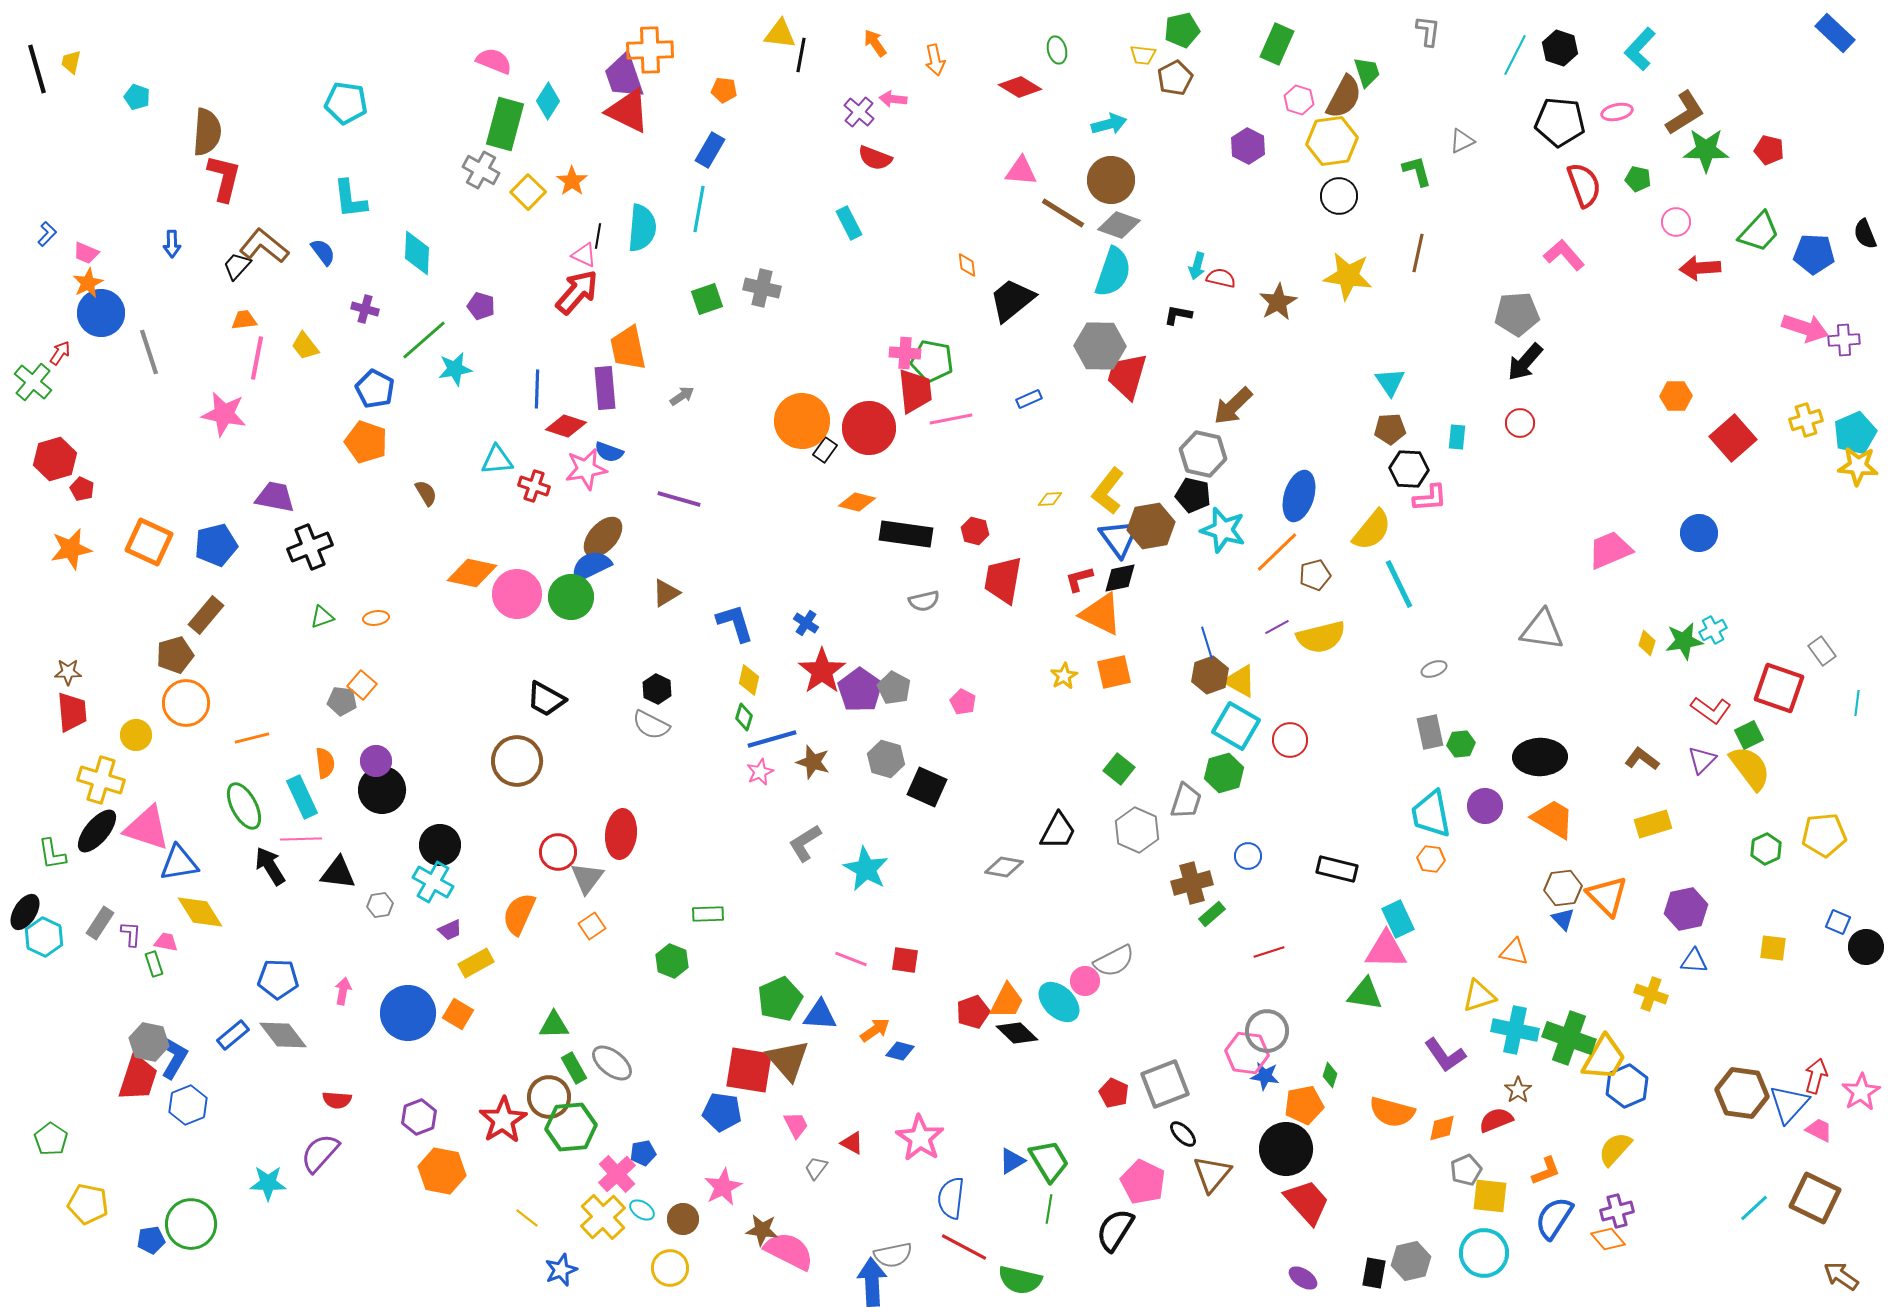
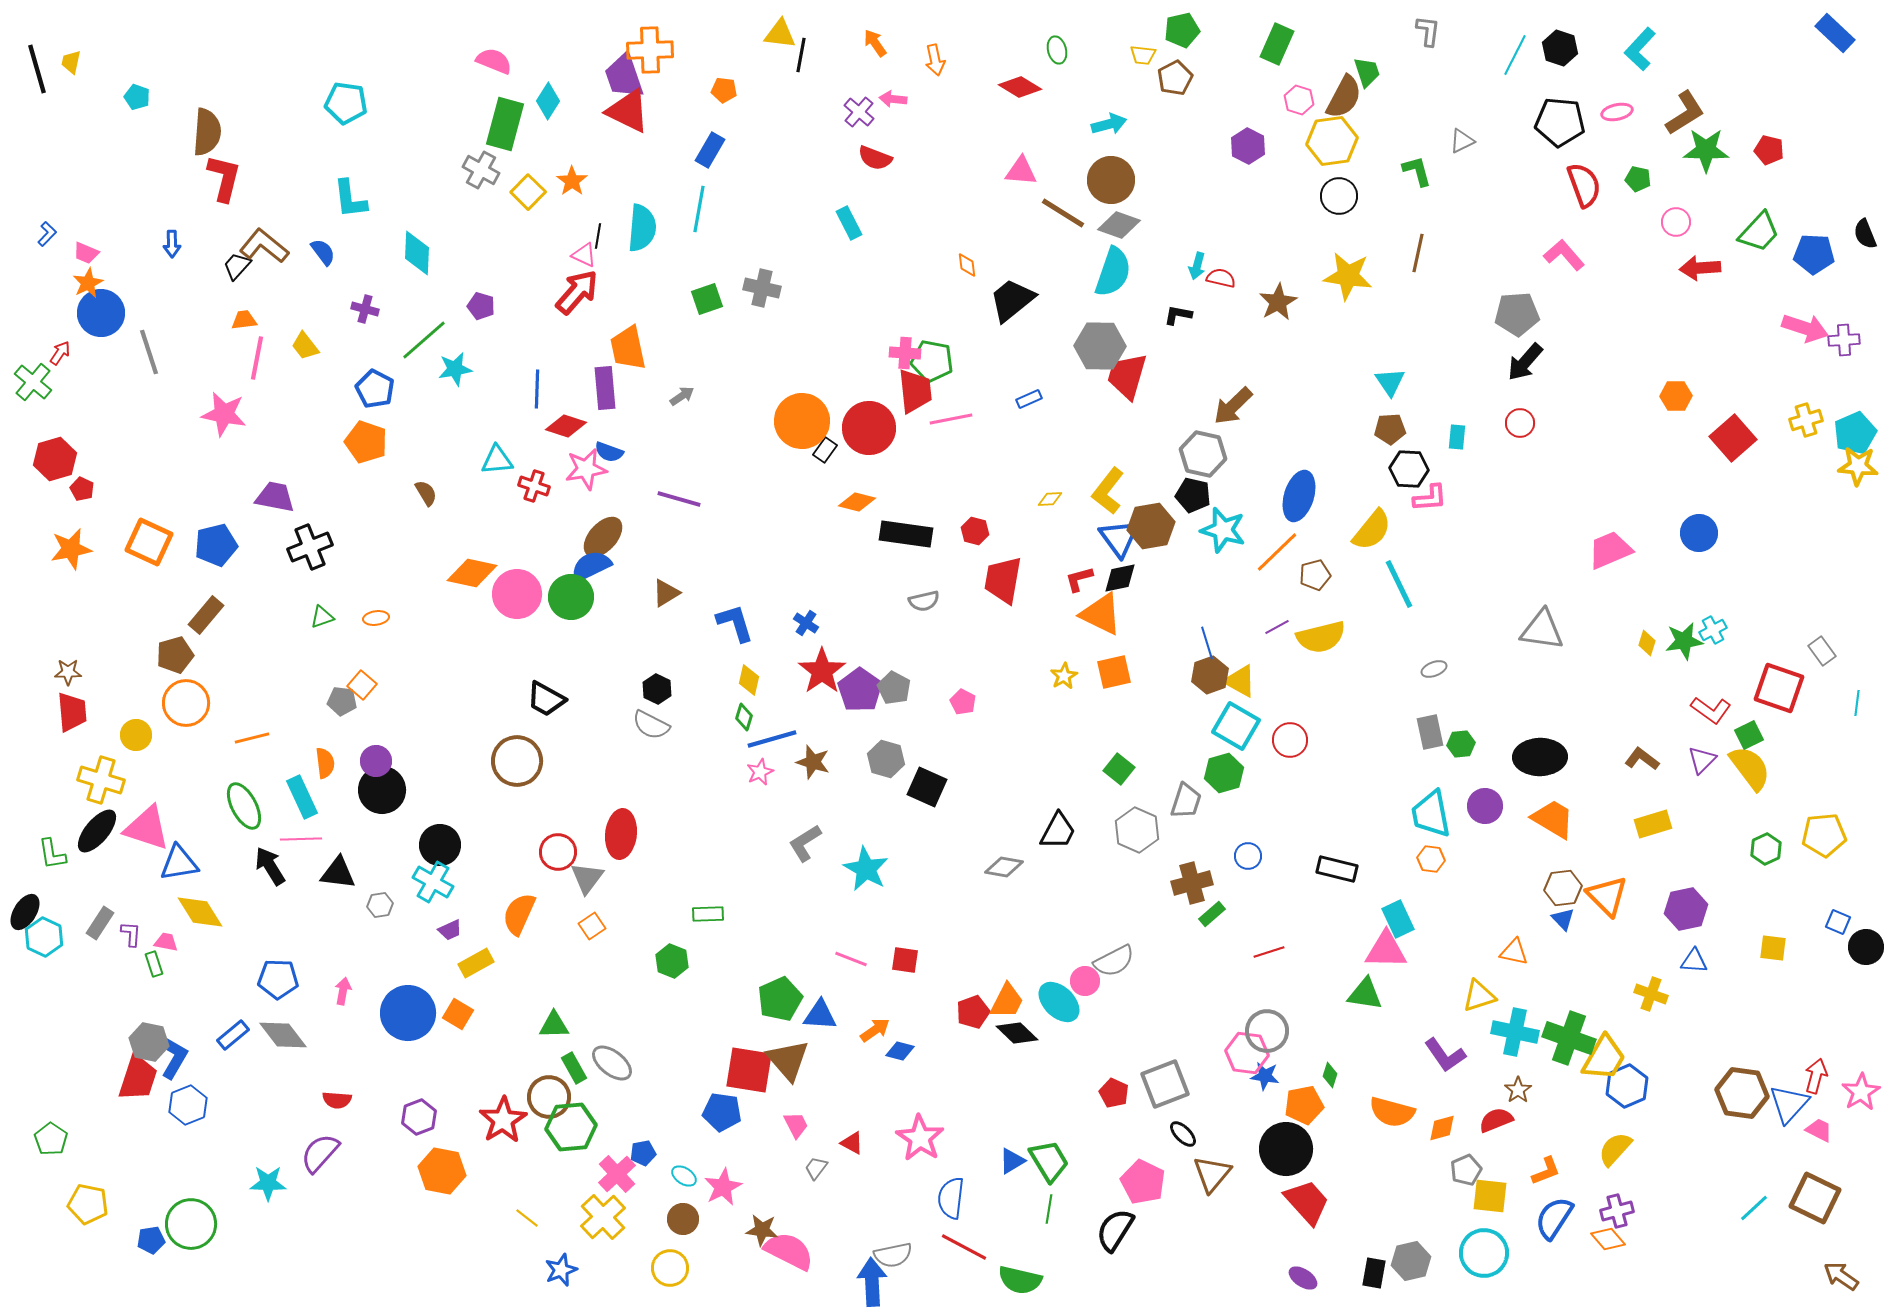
cyan cross at (1515, 1030): moved 2 px down
cyan ellipse at (642, 1210): moved 42 px right, 34 px up
